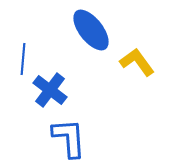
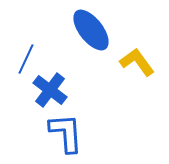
blue line: moved 3 px right; rotated 20 degrees clockwise
blue L-shape: moved 3 px left, 5 px up
